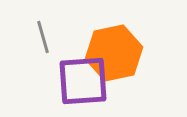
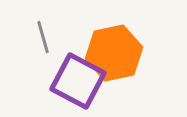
purple square: moved 5 px left; rotated 32 degrees clockwise
